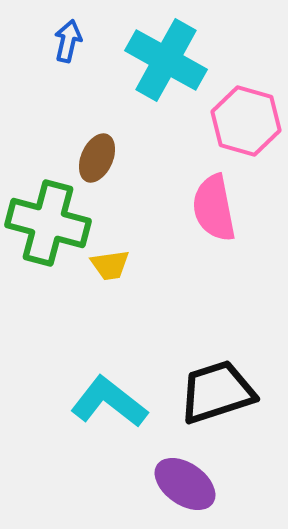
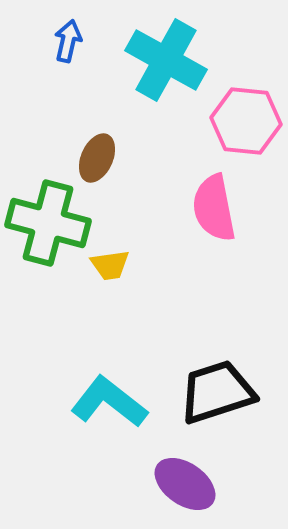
pink hexagon: rotated 10 degrees counterclockwise
